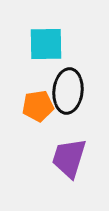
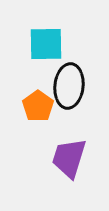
black ellipse: moved 1 px right, 5 px up
orange pentagon: rotated 28 degrees counterclockwise
